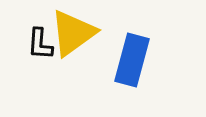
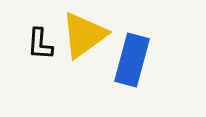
yellow triangle: moved 11 px right, 2 px down
